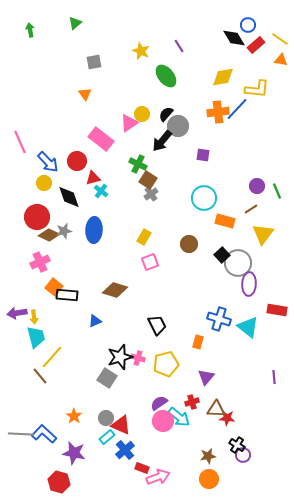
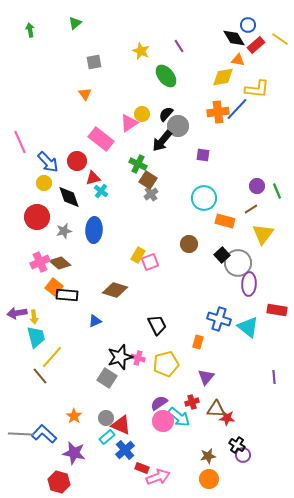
orange triangle at (281, 60): moved 43 px left
brown diamond at (49, 235): moved 11 px right, 28 px down; rotated 15 degrees clockwise
yellow rectangle at (144, 237): moved 6 px left, 18 px down
